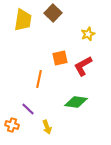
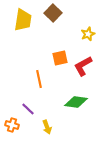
orange line: rotated 24 degrees counterclockwise
